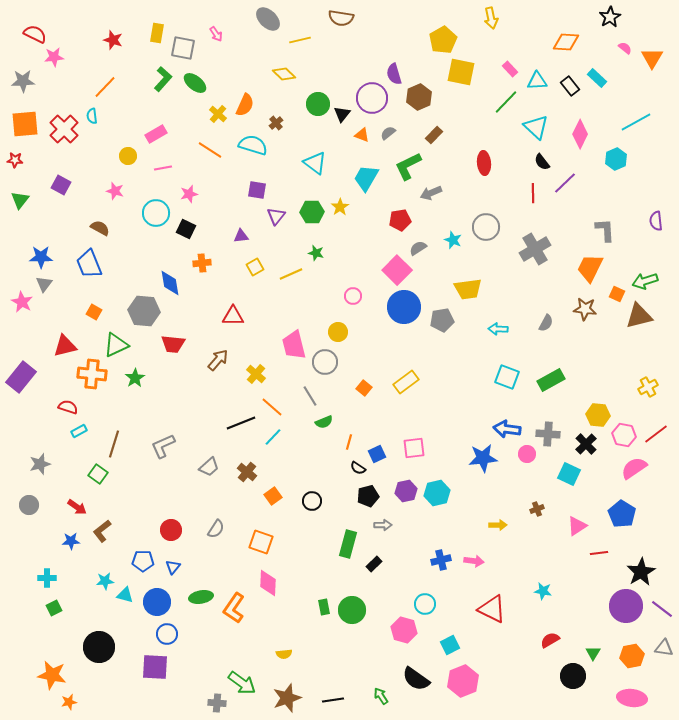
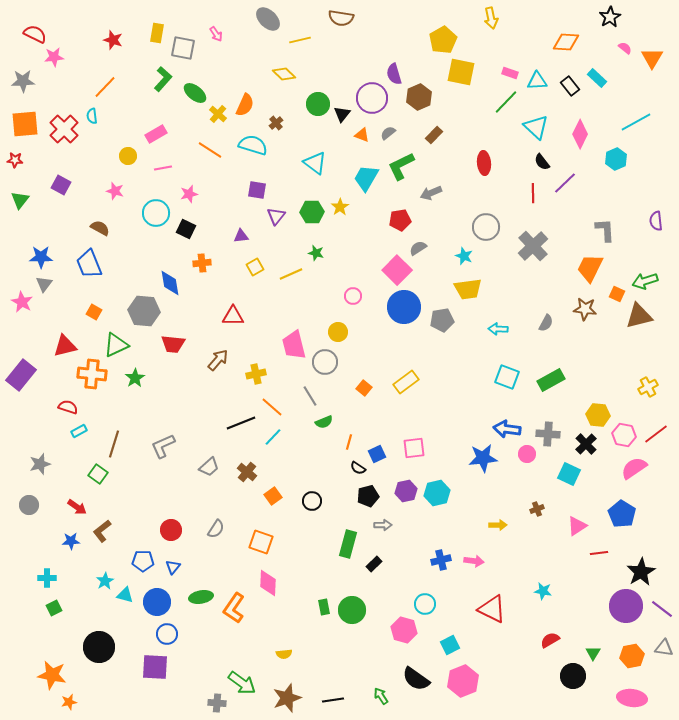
pink rectangle at (510, 69): moved 4 px down; rotated 28 degrees counterclockwise
green ellipse at (195, 83): moved 10 px down
green L-shape at (408, 166): moved 7 px left
cyan star at (453, 240): moved 11 px right, 16 px down
gray cross at (535, 249): moved 2 px left, 3 px up; rotated 12 degrees counterclockwise
yellow cross at (256, 374): rotated 36 degrees clockwise
purple rectangle at (21, 377): moved 2 px up
cyan star at (105, 581): rotated 24 degrees counterclockwise
